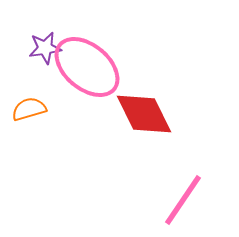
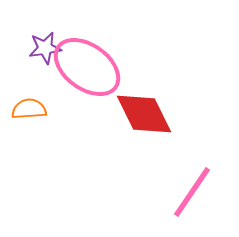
pink ellipse: rotated 4 degrees counterclockwise
orange semicircle: rotated 12 degrees clockwise
pink line: moved 9 px right, 8 px up
